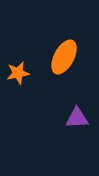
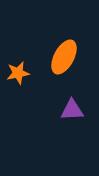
purple triangle: moved 5 px left, 8 px up
